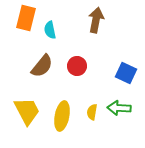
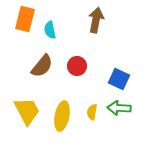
orange rectangle: moved 1 px left, 1 px down
blue square: moved 7 px left, 6 px down
